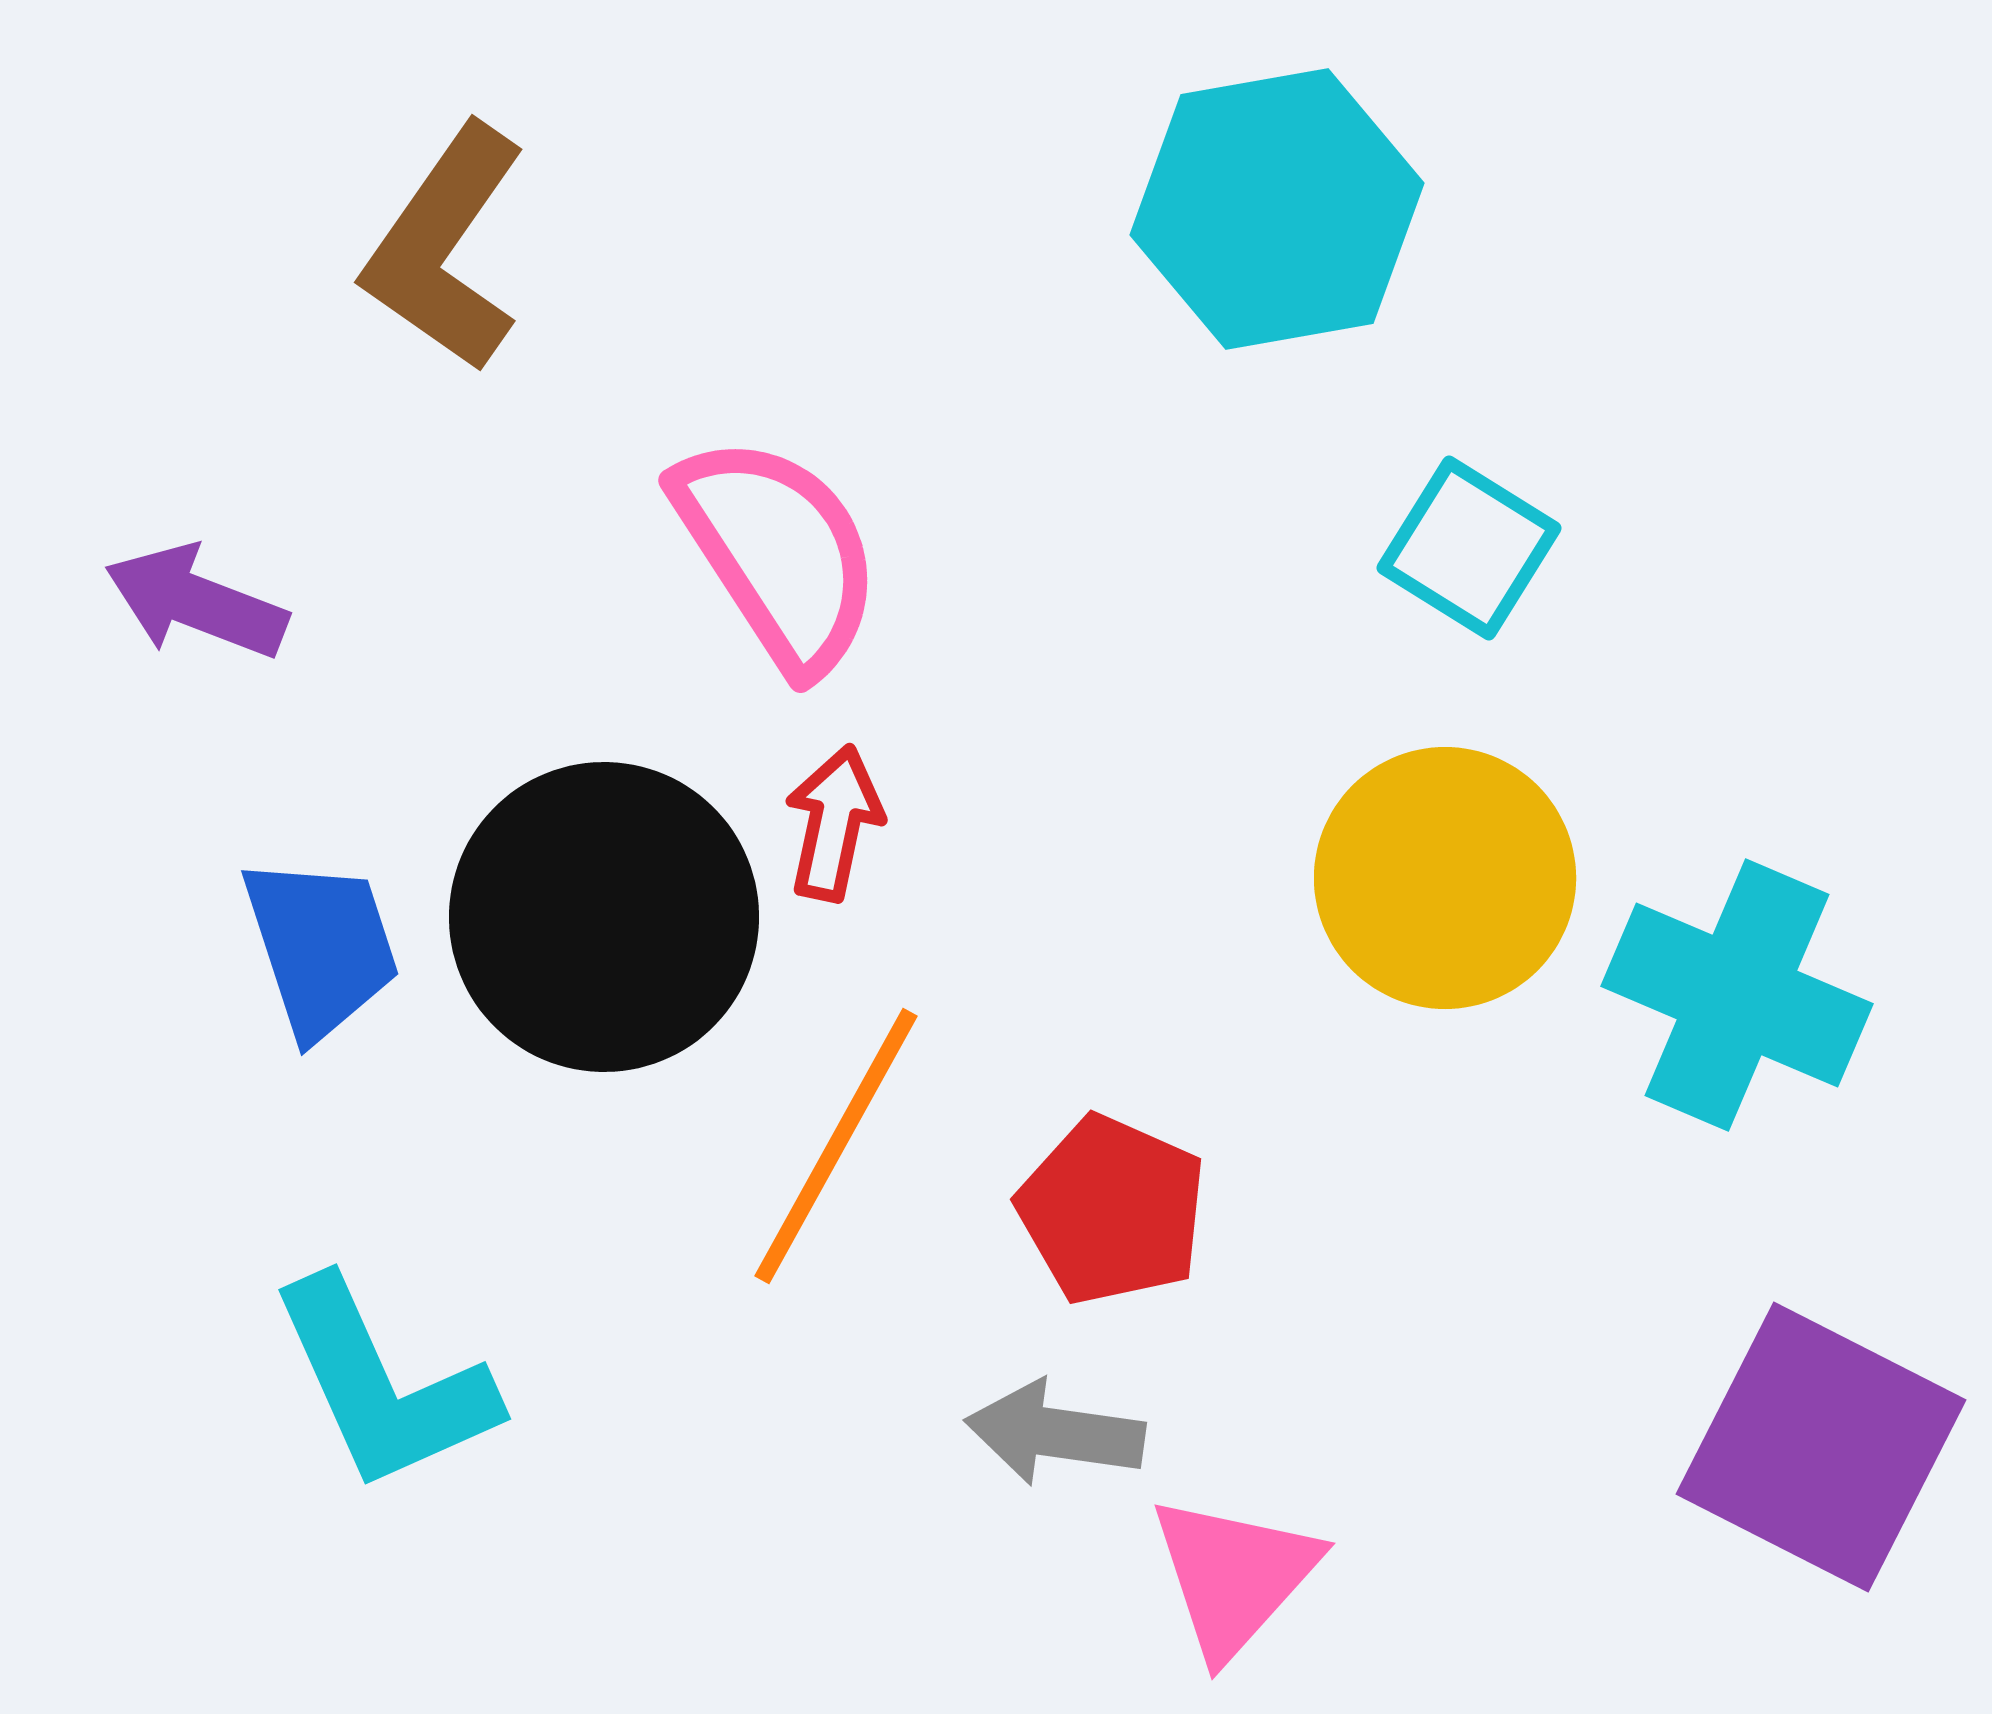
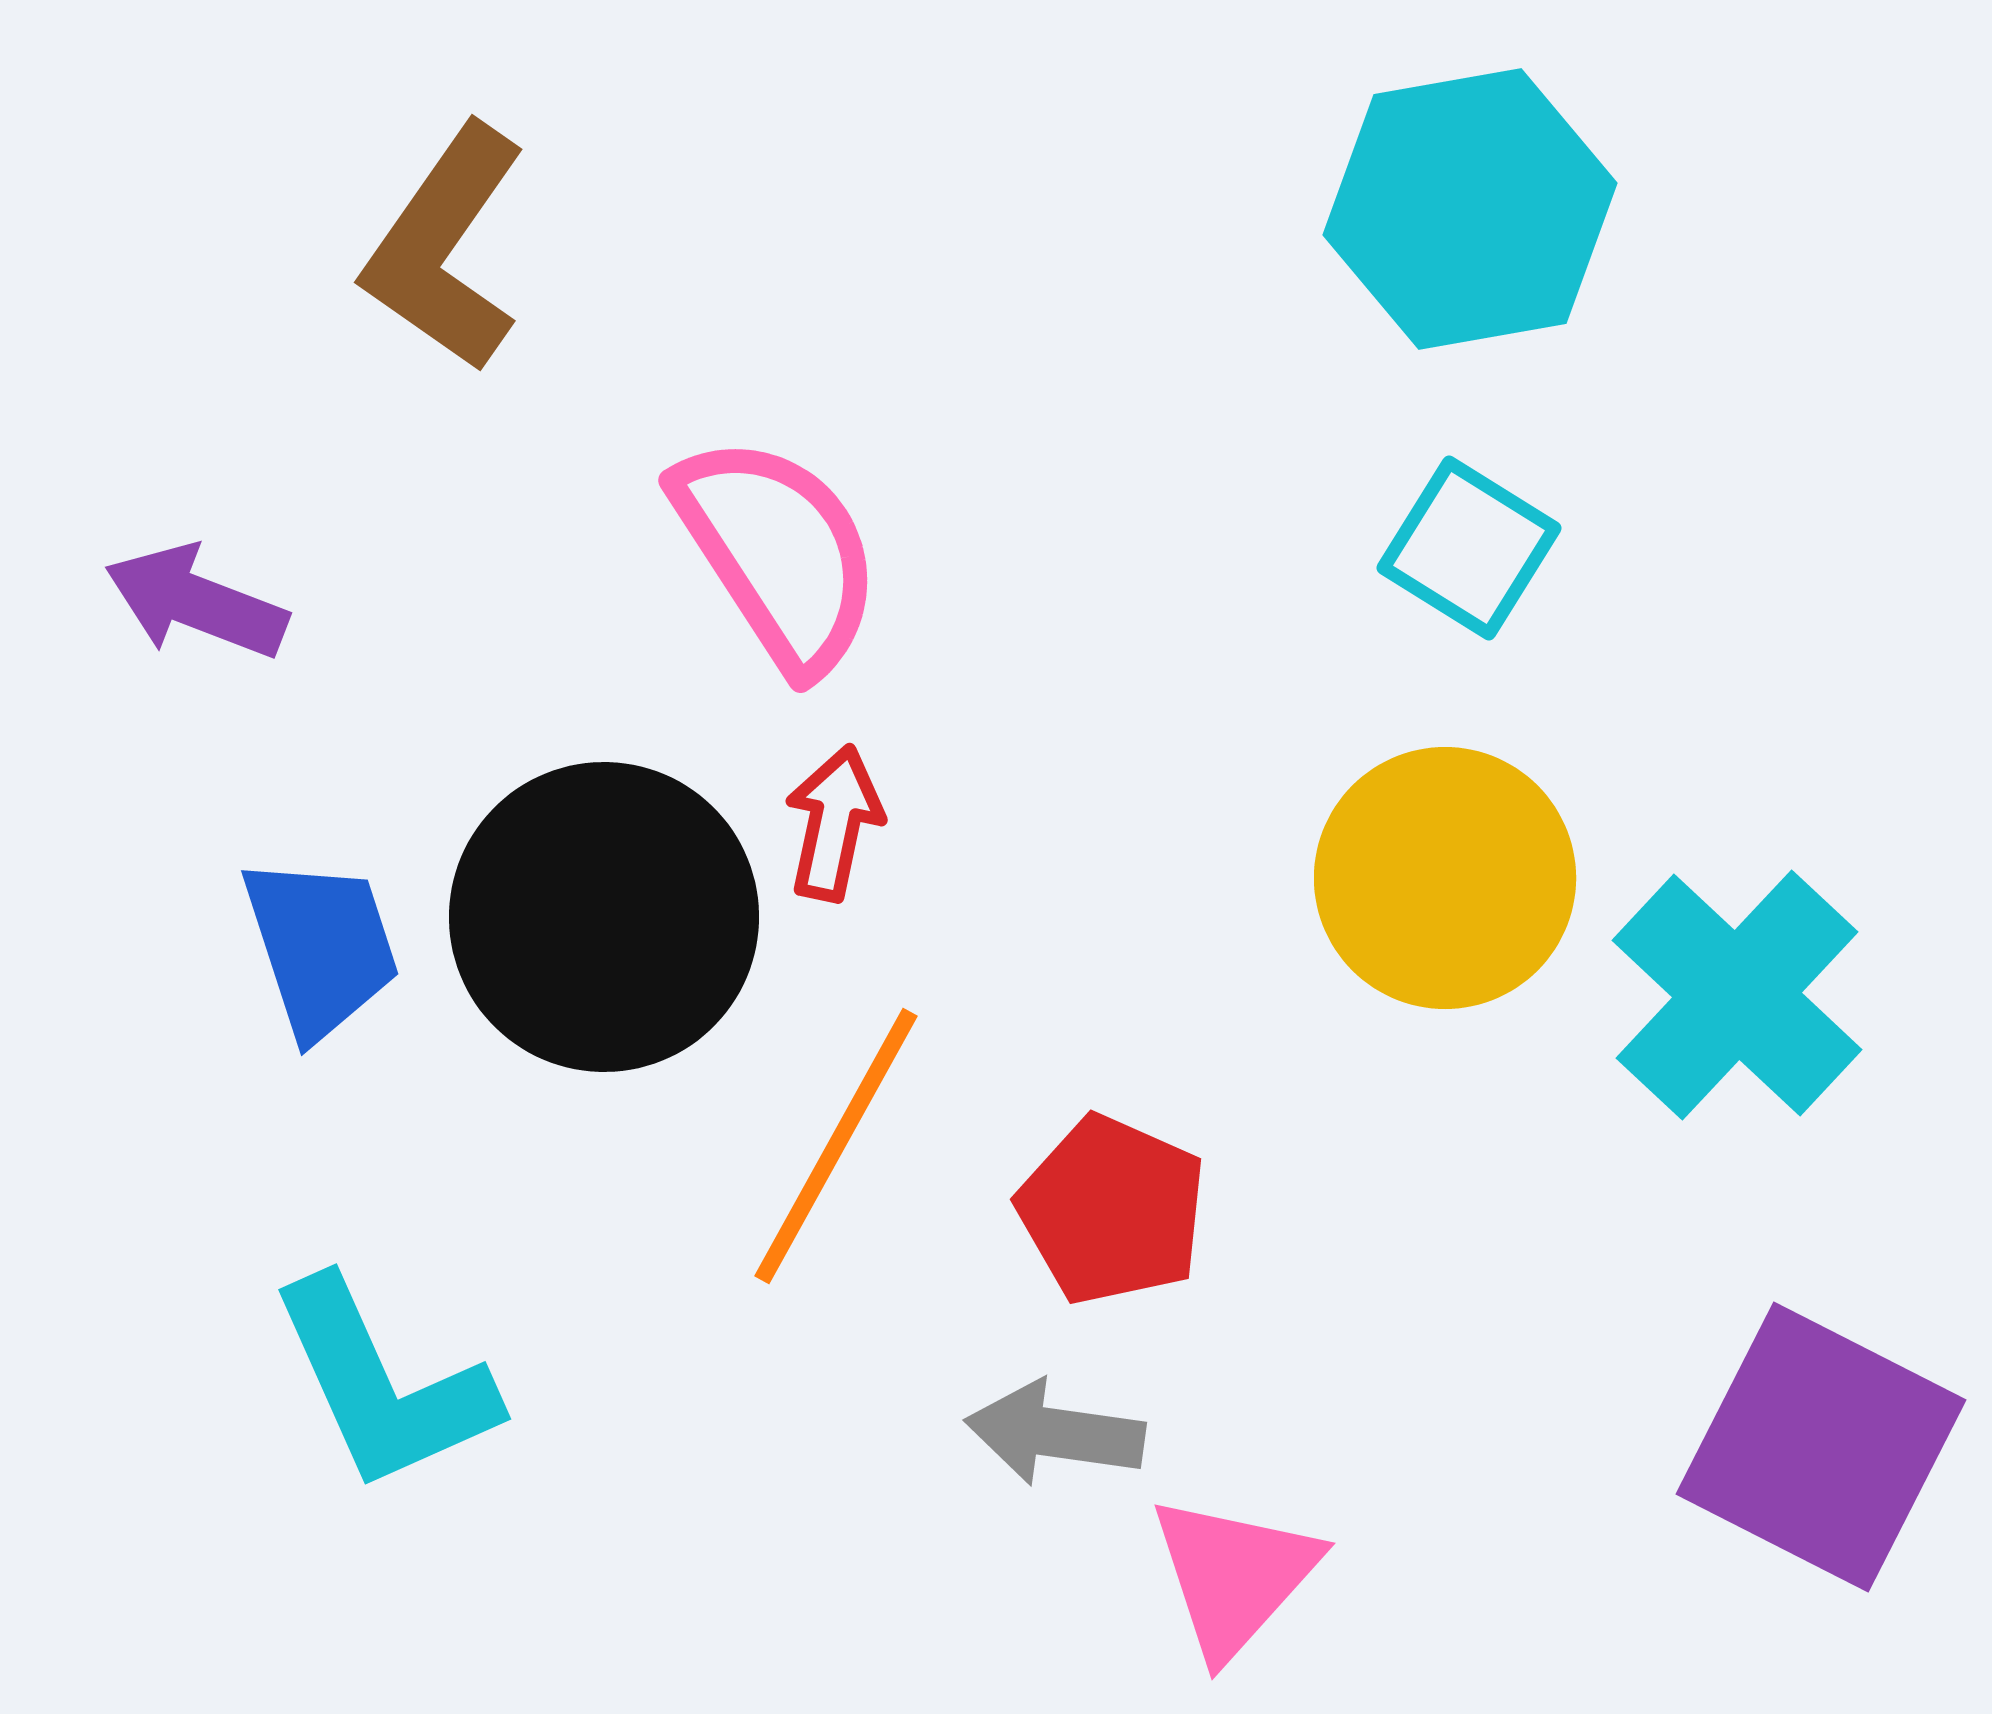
cyan hexagon: moved 193 px right
cyan cross: rotated 20 degrees clockwise
